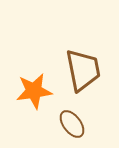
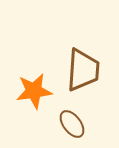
brown trapezoid: rotated 15 degrees clockwise
